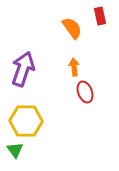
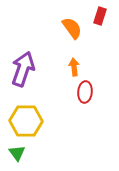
red rectangle: rotated 30 degrees clockwise
red ellipse: rotated 25 degrees clockwise
green triangle: moved 2 px right, 3 px down
